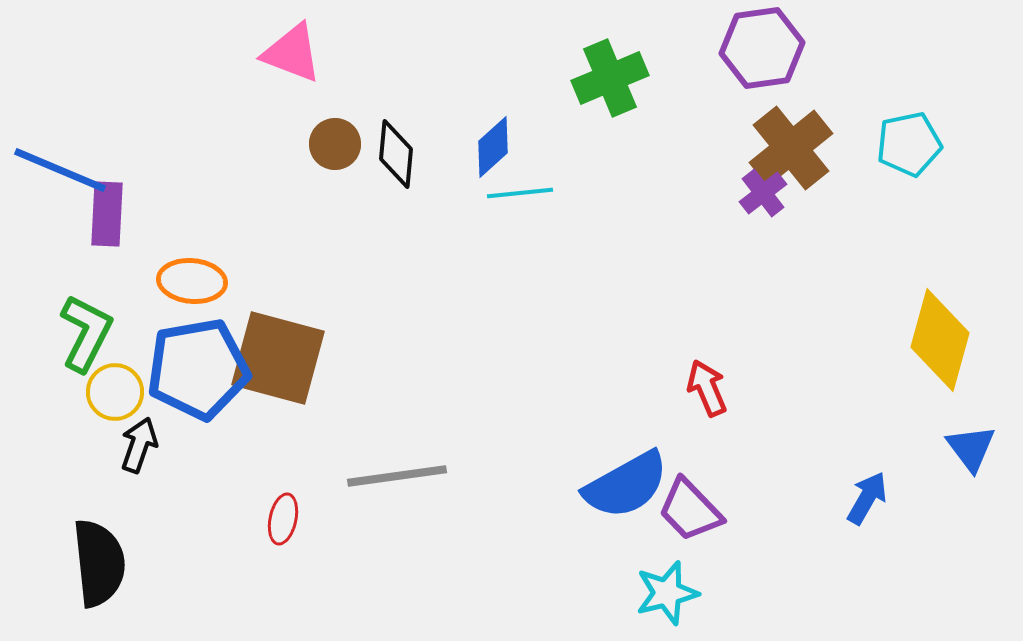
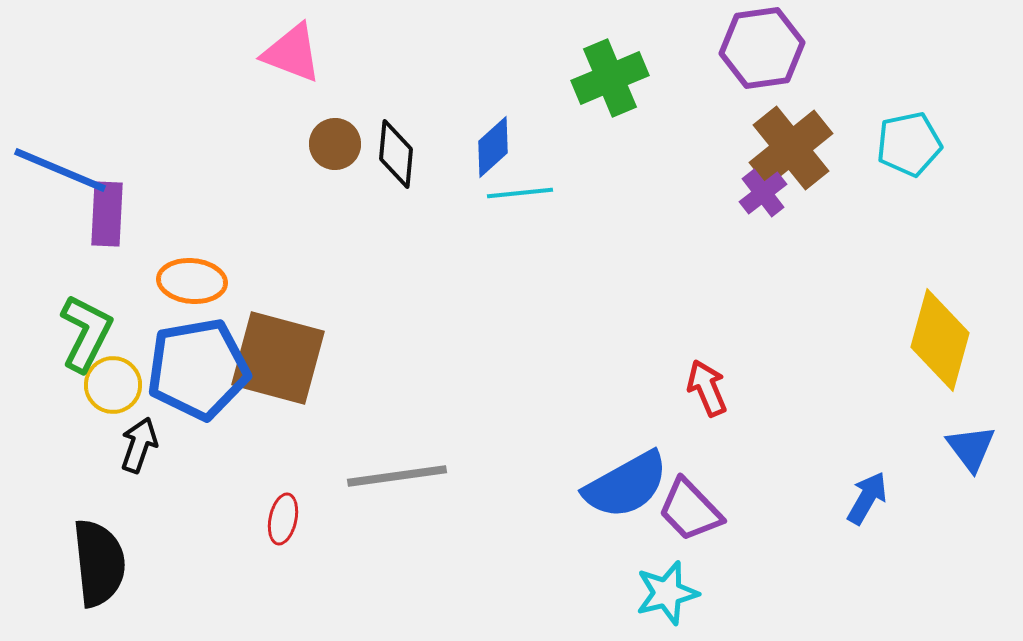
yellow circle: moved 2 px left, 7 px up
